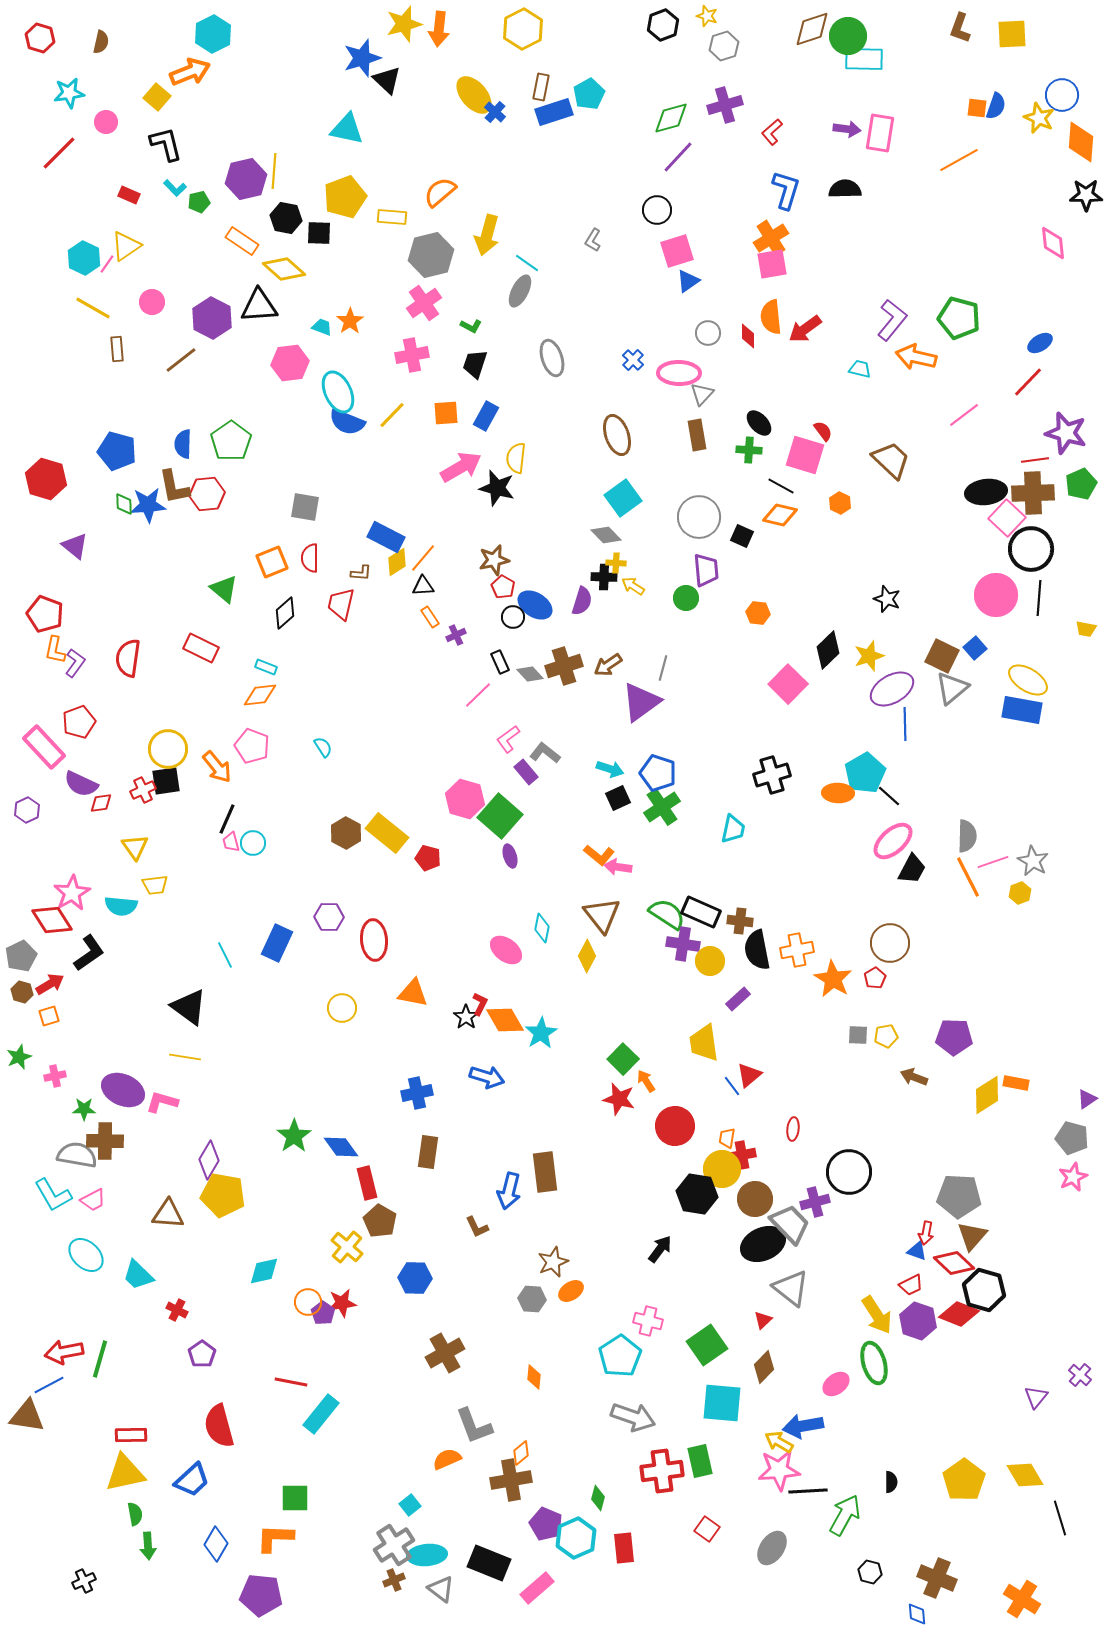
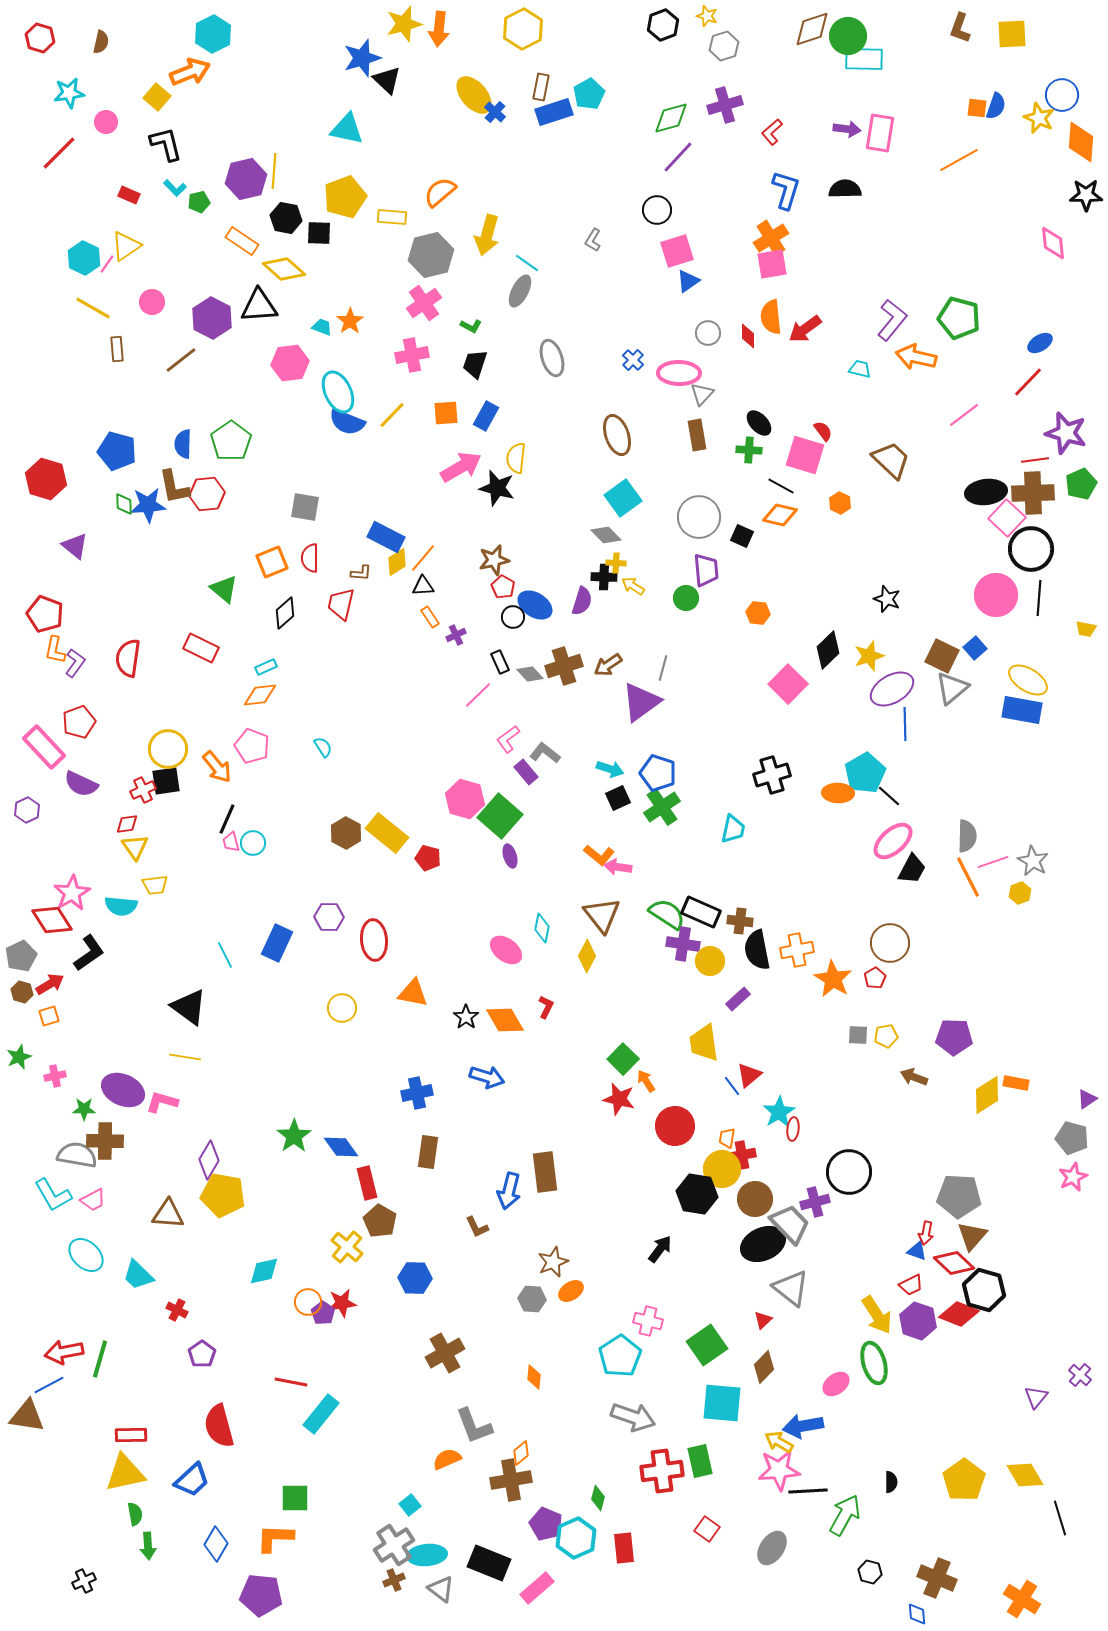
cyan rectangle at (266, 667): rotated 45 degrees counterclockwise
red diamond at (101, 803): moved 26 px right, 21 px down
red L-shape at (480, 1004): moved 66 px right, 3 px down
cyan star at (541, 1033): moved 238 px right, 79 px down
